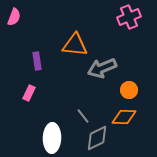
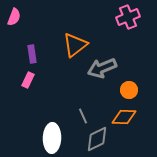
pink cross: moved 1 px left
orange triangle: rotated 44 degrees counterclockwise
purple rectangle: moved 5 px left, 7 px up
pink rectangle: moved 1 px left, 13 px up
gray line: rotated 14 degrees clockwise
gray diamond: moved 1 px down
